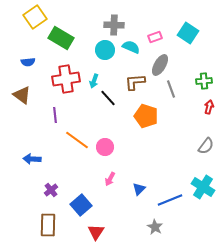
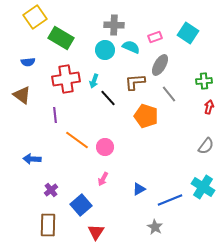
gray line: moved 2 px left, 5 px down; rotated 18 degrees counterclockwise
pink arrow: moved 7 px left
blue triangle: rotated 16 degrees clockwise
